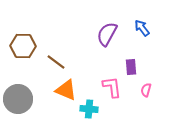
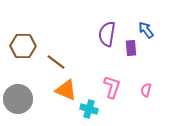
blue arrow: moved 4 px right, 2 px down
purple semicircle: rotated 20 degrees counterclockwise
purple rectangle: moved 19 px up
pink L-shape: rotated 25 degrees clockwise
cyan cross: rotated 12 degrees clockwise
